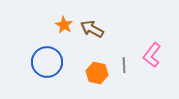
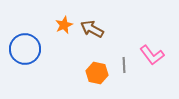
orange star: rotated 18 degrees clockwise
pink L-shape: rotated 75 degrees counterclockwise
blue circle: moved 22 px left, 13 px up
